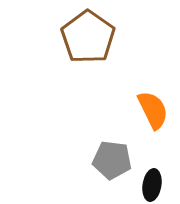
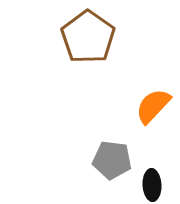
orange semicircle: moved 4 px up; rotated 111 degrees counterclockwise
black ellipse: rotated 12 degrees counterclockwise
